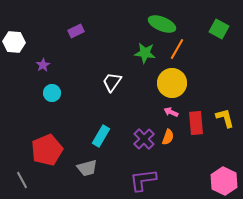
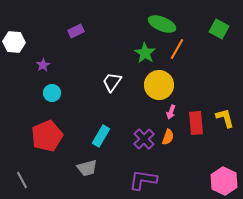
green star: rotated 25 degrees clockwise
yellow circle: moved 13 px left, 2 px down
pink arrow: rotated 96 degrees counterclockwise
red pentagon: moved 14 px up
purple L-shape: rotated 16 degrees clockwise
